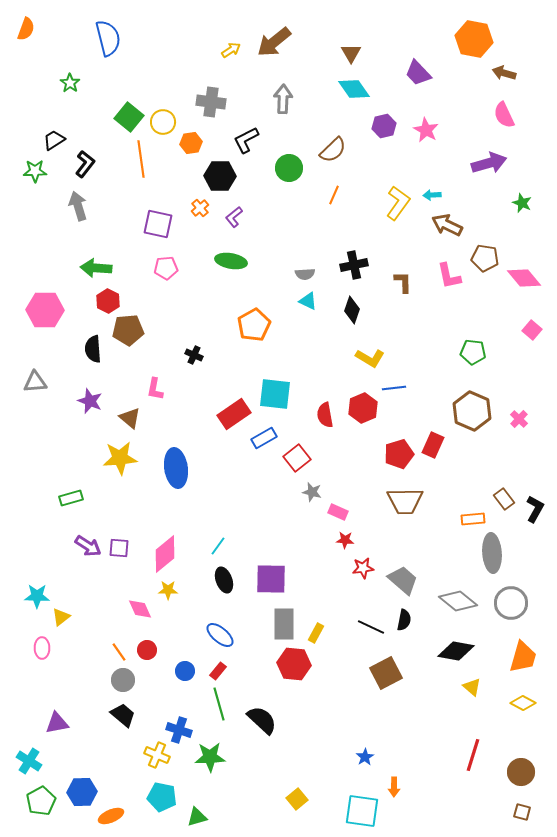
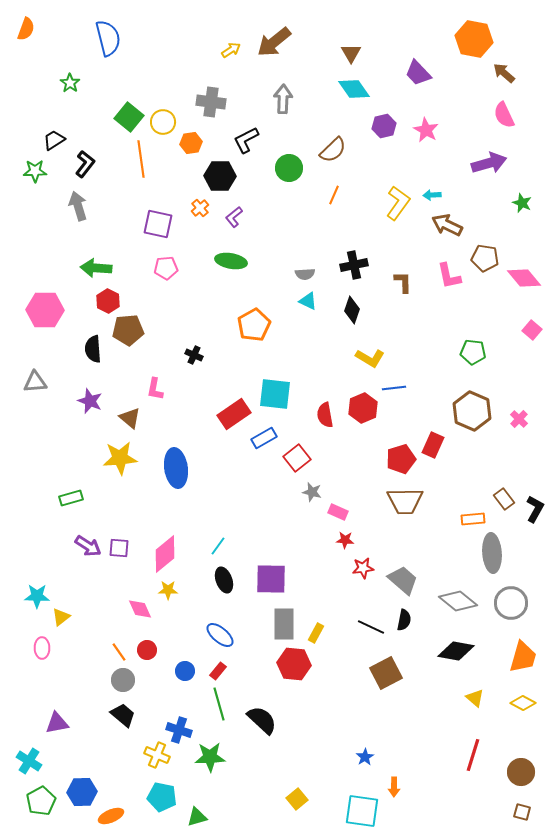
brown arrow at (504, 73): rotated 25 degrees clockwise
red pentagon at (399, 454): moved 2 px right, 5 px down
yellow triangle at (472, 687): moved 3 px right, 11 px down
